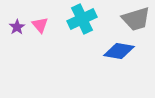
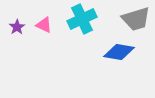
pink triangle: moved 4 px right; rotated 24 degrees counterclockwise
blue diamond: moved 1 px down
